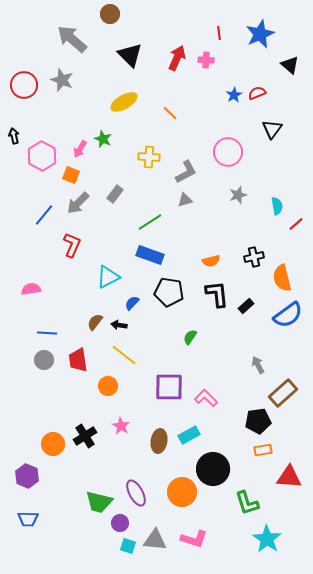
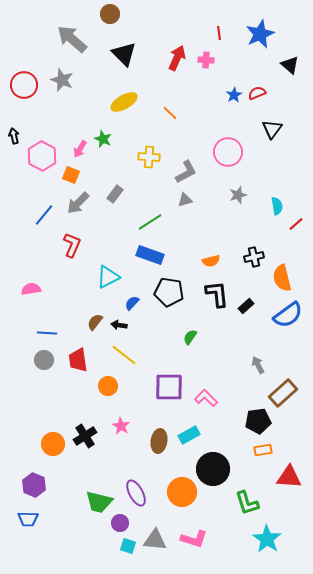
black triangle at (130, 55): moved 6 px left, 1 px up
purple hexagon at (27, 476): moved 7 px right, 9 px down
